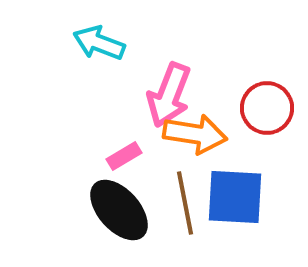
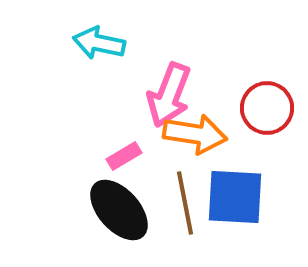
cyan arrow: rotated 9 degrees counterclockwise
